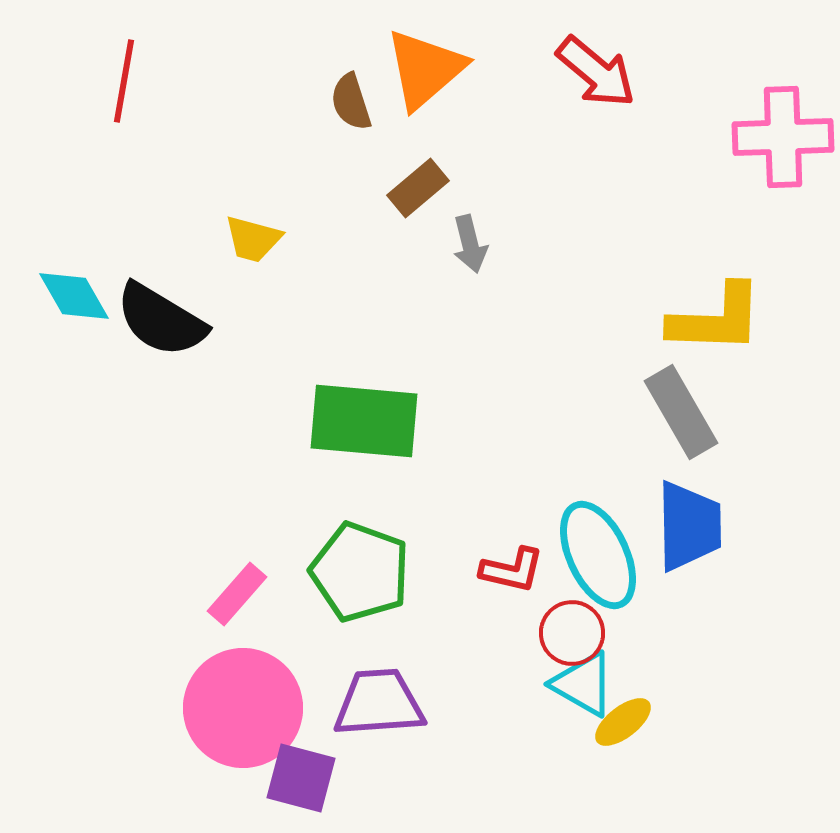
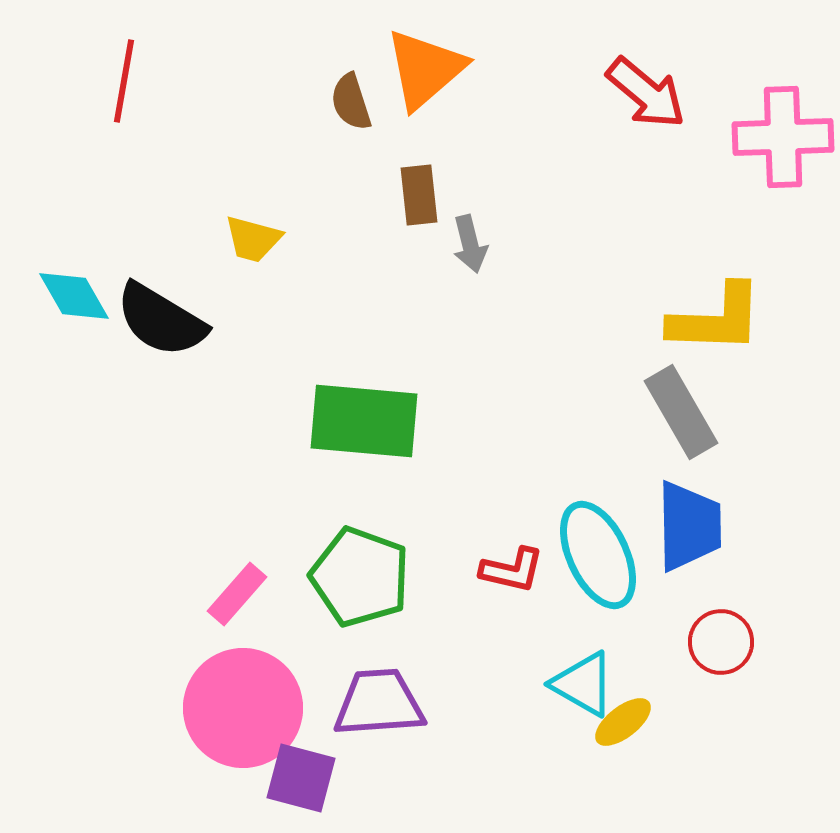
red arrow: moved 50 px right, 21 px down
brown rectangle: moved 1 px right, 7 px down; rotated 56 degrees counterclockwise
green pentagon: moved 5 px down
red circle: moved 149 px right, 9 px down
